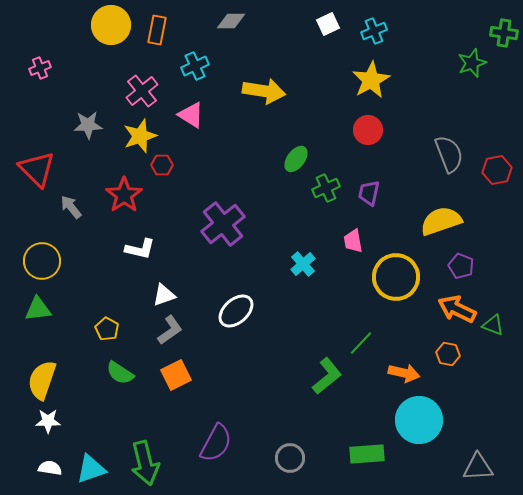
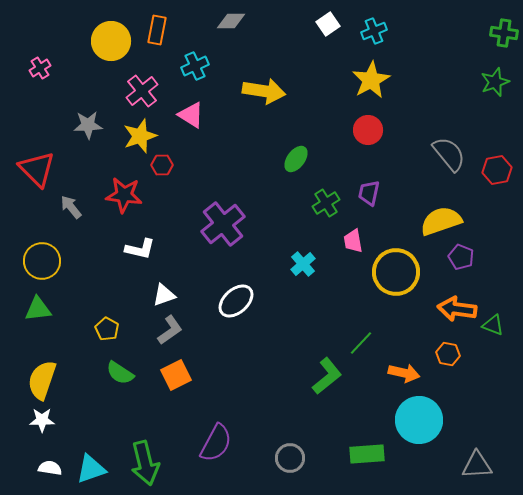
white square at (328, 24): rotated 10 degrees counterclockwise
yellow circle at (111, 25): moved 16 px down
green star at (472, 63): moved 23 px right, 19 px down
pink cross at (40, 68): rotated 10 degrees counterclockwise
gray semicircle at (449, 154): rotated 18 degrees counterclockwise
green cross at (326, 188): moved 15 px down; rotated 8 degrees counterclockwise
red star at (124, 195): rotated 30 degrees counterclockwise
purple pentagon at (461, 266): moved 9 px up
yellow circle at (396, 277): moved 5 px up
orange arrow at (457, 309): rotated 18 degrees counterclockwise
white ellipse at (236, 311): moved 10 px up
white star at (48, 421): moved 6 px left, 1 px up
gray triangle at (478, 467): moved 1 px left, 2 px up
